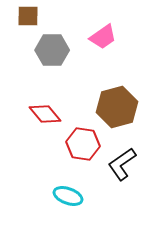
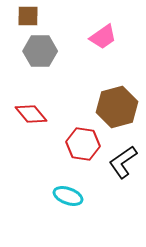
gray hexagon: moved 12 px left, 1 px down
red diamond: moved 14 px left
black L-shape: moved 1 px right, 2 px up
